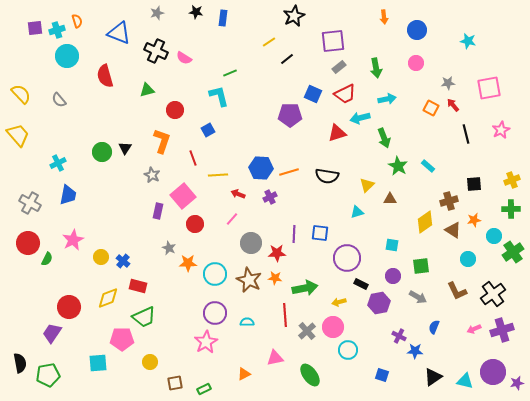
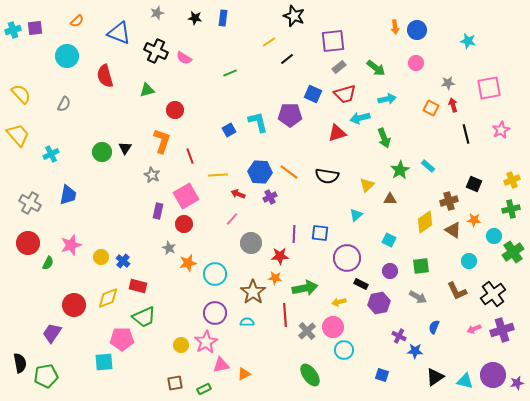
black star at (196, 12): moved 1 px left, 6 px down
black star at (294, 16): rotated 25 degrees counterclockwise
orange arrow at (384, 17): moved 11 px right, 10 px down
orange semicircle at (77, 21): rotated 64 degrees clockwise
cyan cross at (57, 30): moved 44 px left
green arrow at (376, 68): rotated 42 degrees counterclockwise
red trapezoid at (345, 94): rotated 10 degrees clockwise
cyan L-shape at (219, 96): moved 39 px right, 26 px down
gray semicircle at (59, 100): moved 5 px right, 4 px down; rotated 112 degrees counterclockwise
red arrow at (453, 105): rotated 24 degrees clockwise
blue square at (208, 130): moved 21 px right
red line at (193, 158): moved 3 px left, 2 px up
cyan cross at (58, 163): moved 7 px left, 9 px up
green star at (398, 166): moved 2 px right, 4 px down; rotated 12 degrees clockwise
blue hexagon at (261, 168): moved 1 px left, 4 px down
orange line at (289, 172): rotated 54 degrees clockwise
black square at (474, 184): rotated 28 degrees clockwise
pink square at (183, 196): moved 3 px right; rotated 10 degrees clockwise
green cross at (511, 209): rotated 12 degrees counterclockwise
cyan triangle at (357, 212): moved 1 px left, 3 px down; rotated 24 degrees counterclockwise
orange star at (474, 220): rotated 16 degrees clockwise
red circle at (195, 224): moved 11 px left
pink star at (73, 240): moved 2 px left, 5 px down; rotated 10 degrees clockwise
cyan square at (392, 245): moved 3 px left, 5 px up; rotated 16 degrees clockwise
red star at (277, 253): moved 3 px right, 3 px down
green semicircle at (47, 259): moved 1 px right, 4 px down
cyan circle at (468, 259): moved 1 px right, 2 px down
orange star at (188, 263): rotated 12 degrees counterclockwise
purple circle at (393, 276): moved 3 px left, 5 px up
brown star at (249, 280): moved 4 px right, 12 px down; rotated 10 degrees clockwise
red circle at (69, 307): moved 5 px right, 2 px up
cyan circle at (348, 350): moved 4 px left
pink triangle at (275, 358): moved 54 px left, 7 px down
yellow circle at (150, 362): moved 31 px right, 17 px up
cyan square at (98, 363): moved 6 px right, 1 px up
purple circle at (493, 372): moved 3 px down
green pentagon at (48, 375): moved 2 px left, 1 px down
black triangle at (433, 377): moved 2 px right
